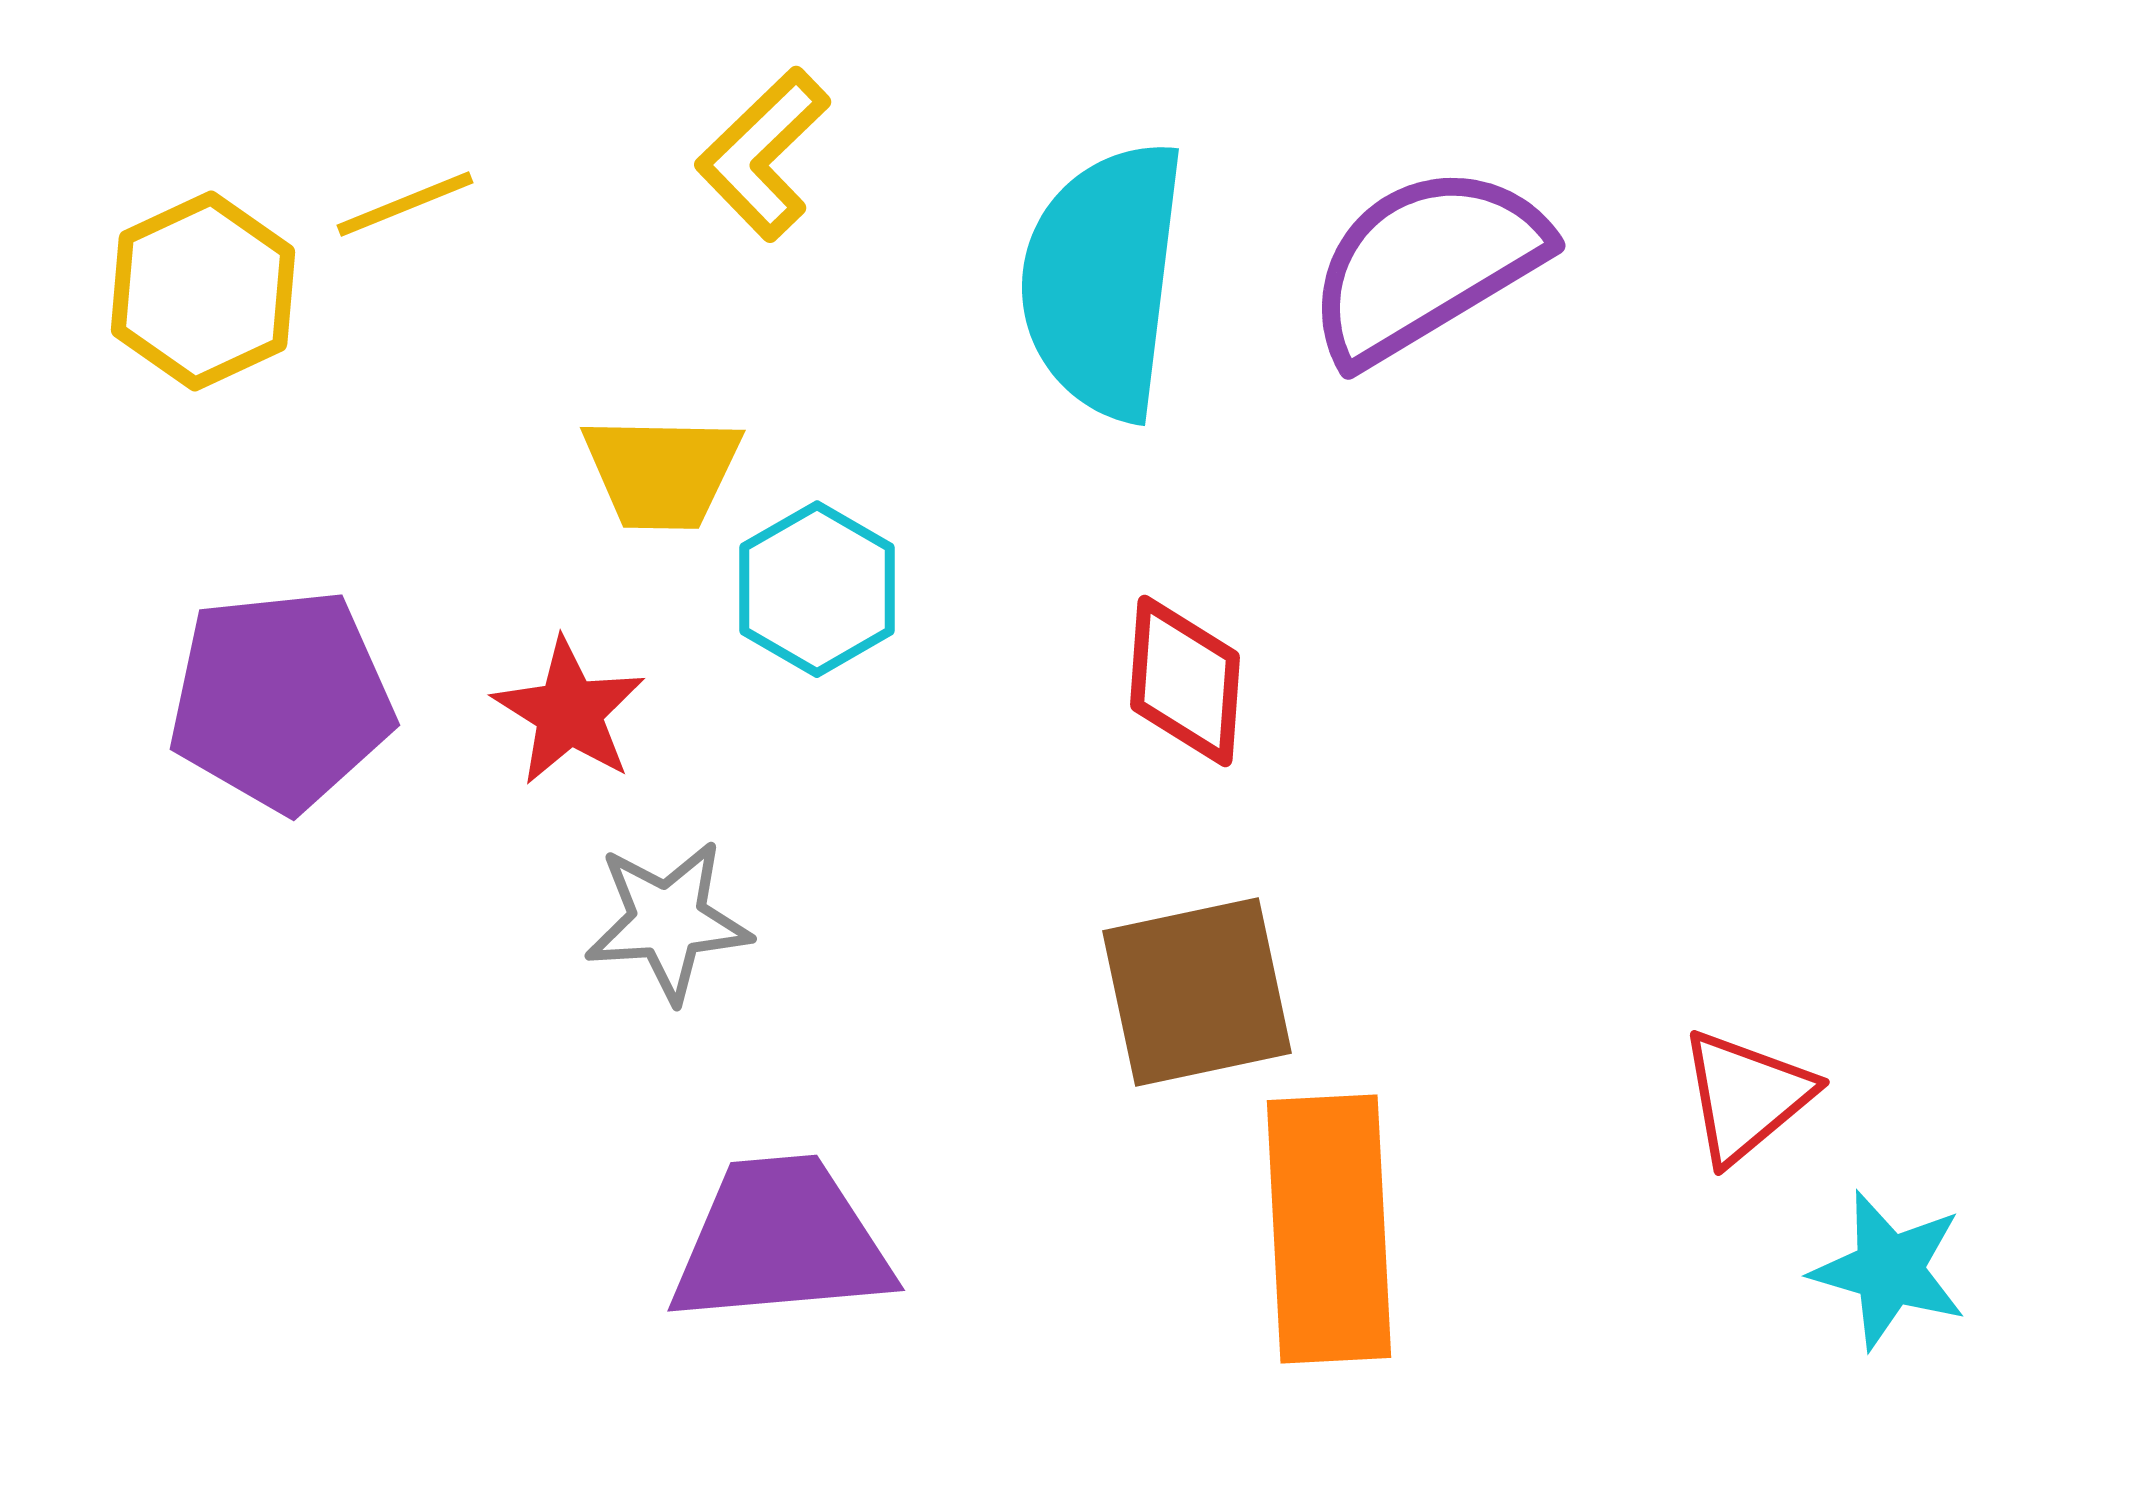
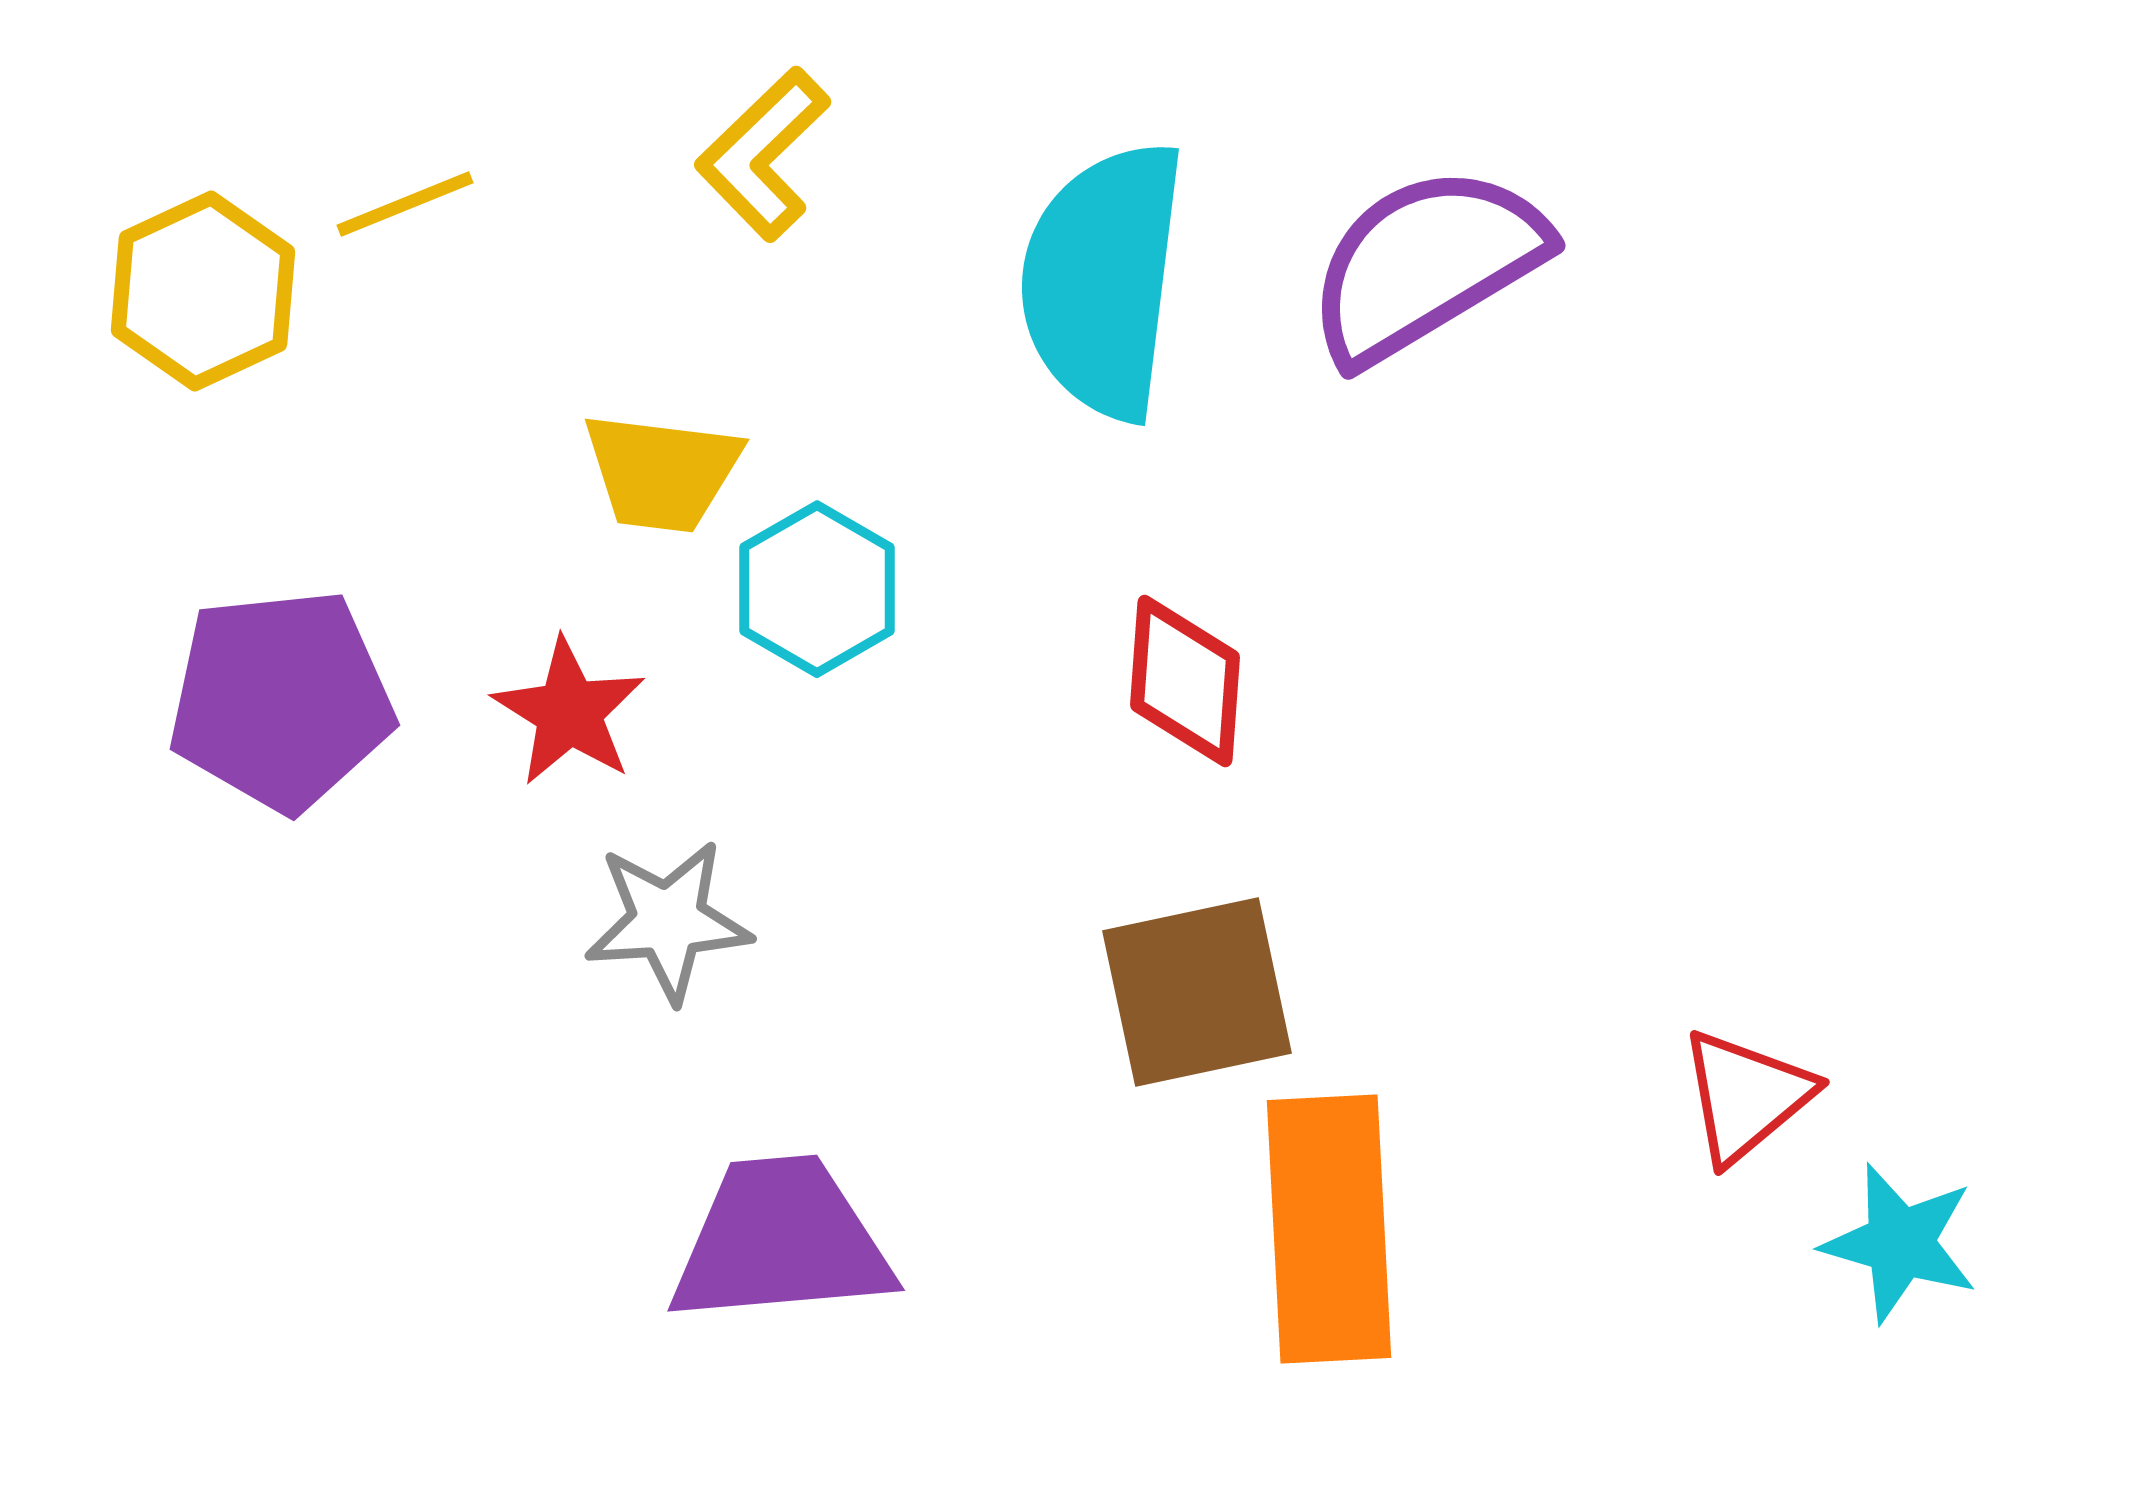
yellow trapezoid: rotated 6 degrees clockwise
cyan star: moved 11 px right, 27 px up
